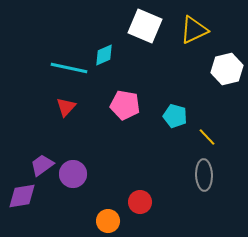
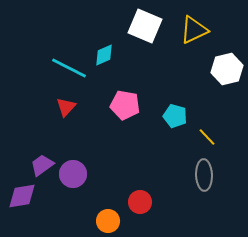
cyan line: rotated 15 degrees clockwise
